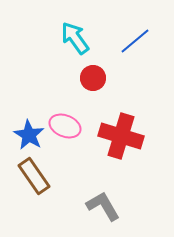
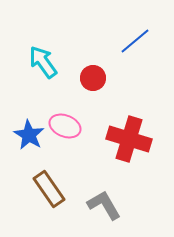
cyan arrow: moved 32 px left, 24 px down
red cross: moved 8 px right, 3 px down
brown rectangle: moved 15 px right, 13 px down
gray L-shape: moved 1 px right, 1 px up
